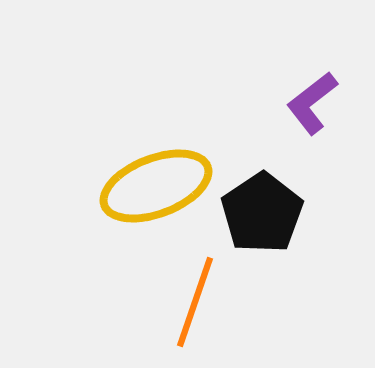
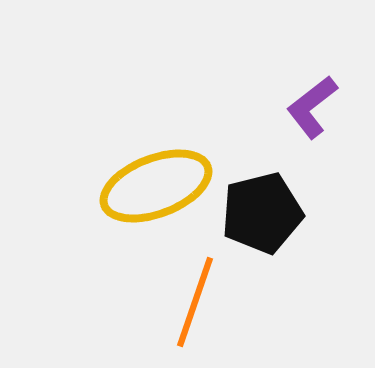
purple L-shape: moved 4 px down
black pentagon: rotated 20 degrees clockwise
